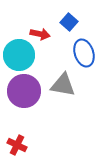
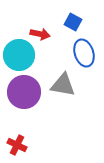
blue square: moved 4 px right; rotated 12 degrees counterclockwise
purple circle: moved 1 px down
